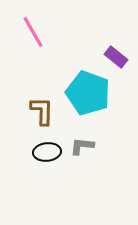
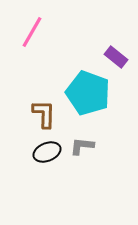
pink line: moved 1 px left; rotated 60 degrees clockwise
brown L-shape: moved 2 px right, 3 px down
black ellipse: rotated 16 degrees counterclockwise
